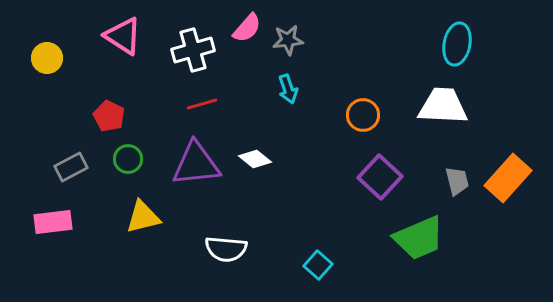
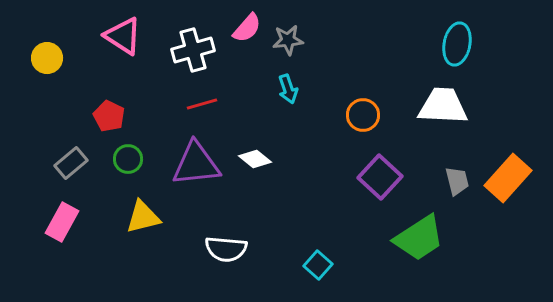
gray rectangle: moved 4 px up; rotated 12 degrees counterclockwise
pink rectangle: moved 9 px right; rotated 54 degrees counterclockwise
green trapezoid: rotated 10 degrees counterclockwise
